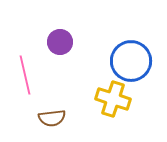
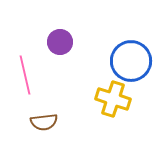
brown semicircle: moved 8 px left, 4 px down
